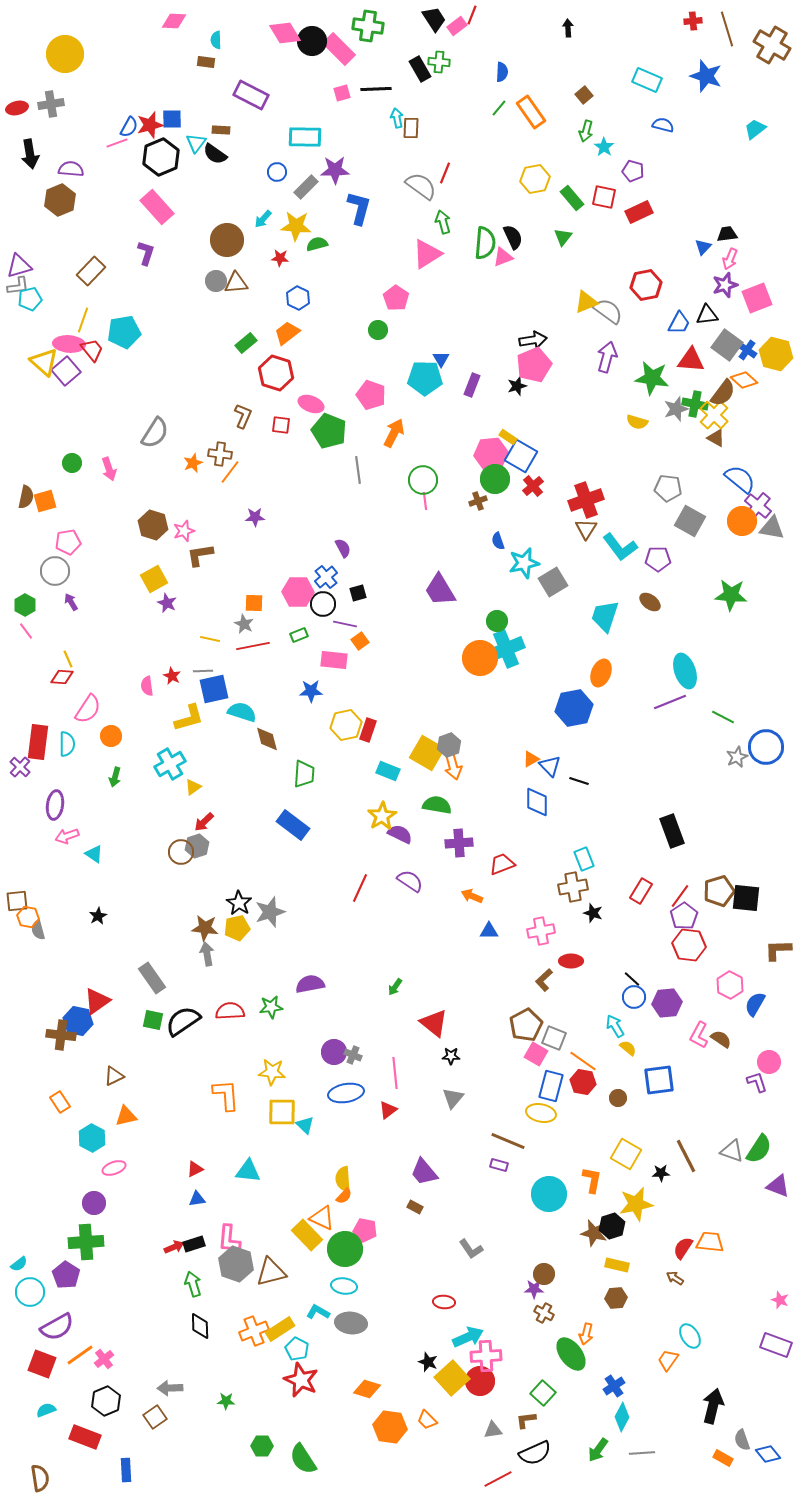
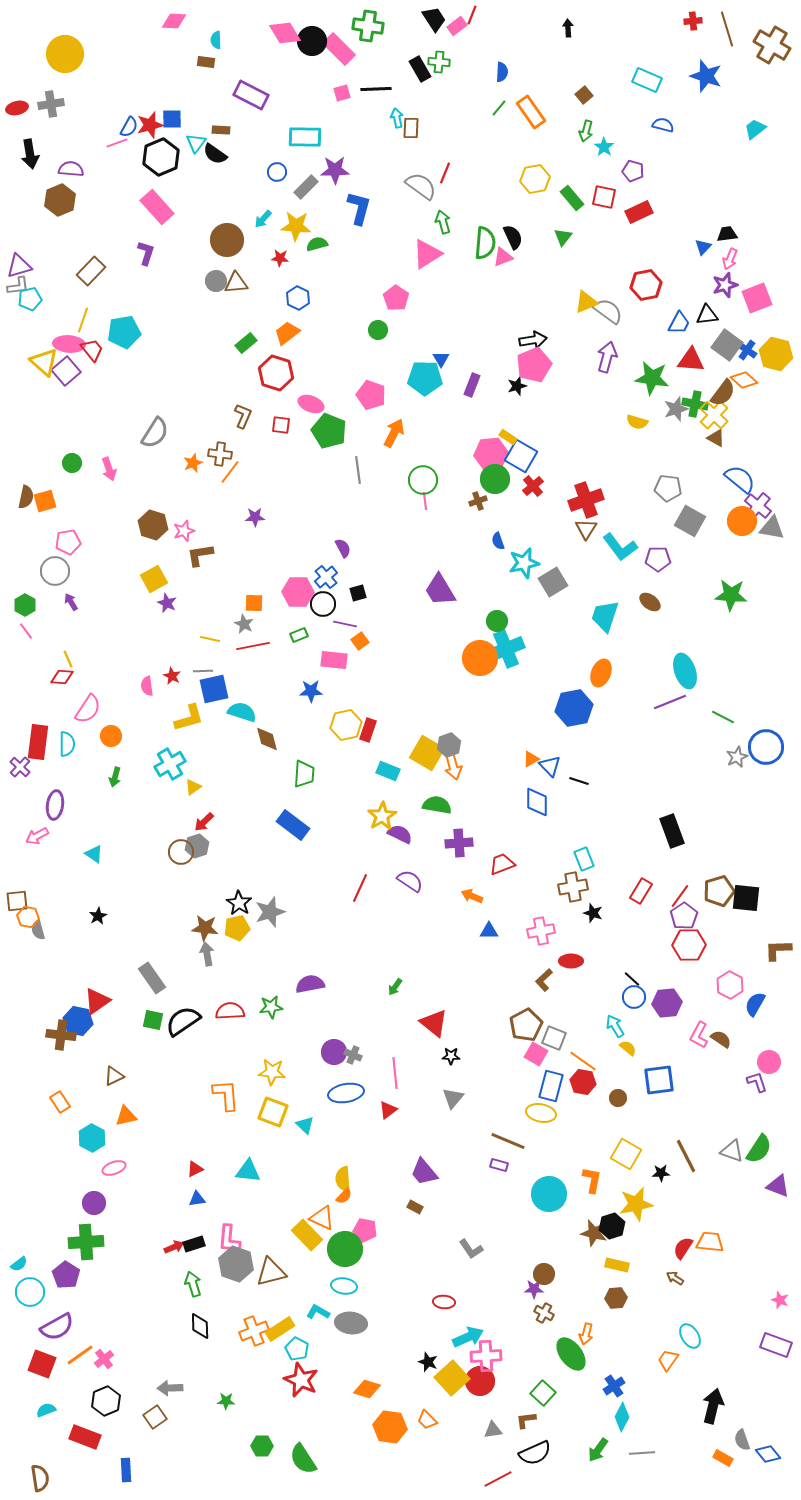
pink arrow at (67, 836): moved 30 px left; rotated 10 degrees counterclockwise
red hexagon at (689, 945): rotated 8 degrees counterclockwise
yellow square at (282, 1112): moved 9 px left; rotated 20 degrees clockwise
